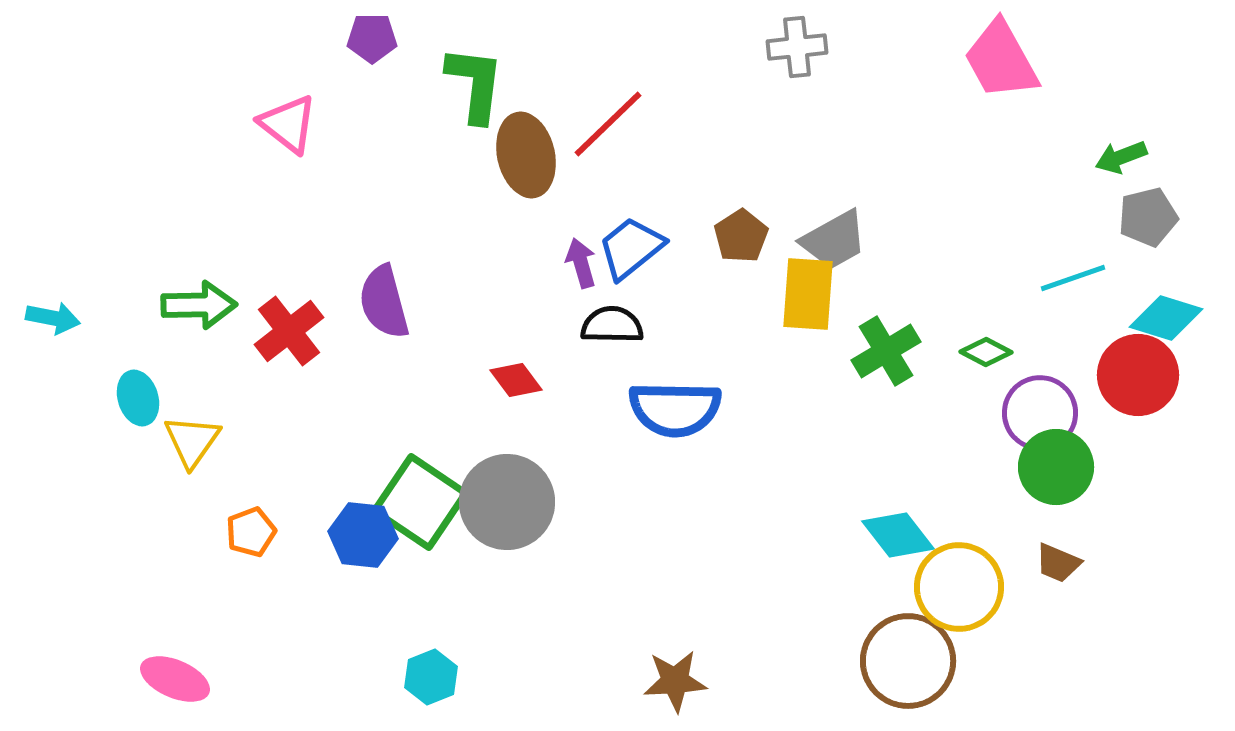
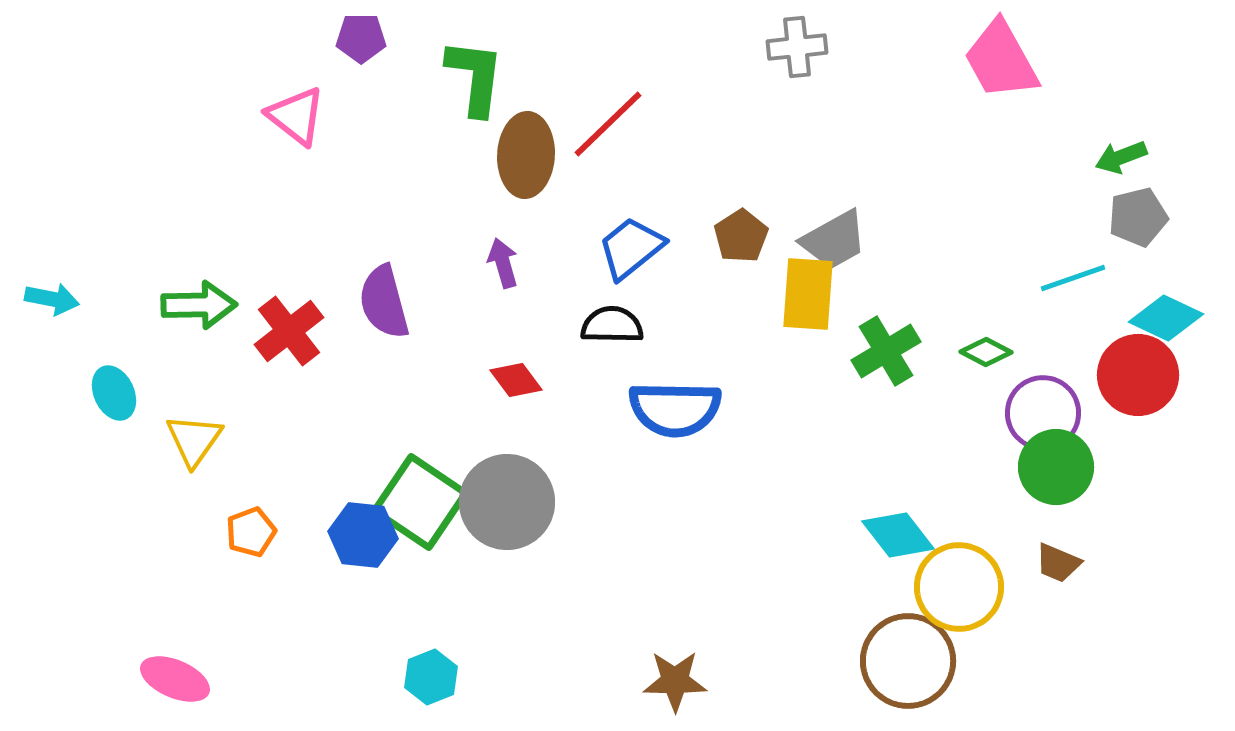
purple pentagon at (372, 38): moved 11 px left
green L-shape at (475, 84): moved 7 px up
pink triangle at (288, 124): moved 8 px right, 8 px up
brown ellipse at (526, 155): rotated 16 degrees clockwise
gray pentagon at (1148, 217): moved 10 px left
purple arrow at (581, 263): moved 78 px left
cyan arrow at (53, 318): moved 1 px left, 19 px up
cyan diamond at (1166, 318): rotated 8 degrees clockwise
cyan ellipse at (138, 398): moved 24 px left, 5 px up; rotated 8 degrees counterclockwise
purple circle at (1040, 413): moved 3 px right
yellow triangle at (192, 441): moved 2 px right, 1 px up
brown star at (675, 681): rotated 4 degrees clockwise
